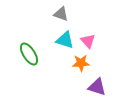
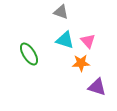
gray triangle: moved 2 px up
